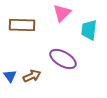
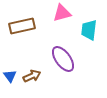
pink triangle: rotated 30 degrees clockwise
brown rectangle: moved 1 px down; rotated 15 degrees counterclockwise
purple ellipse: rotated 24 degrees clockwise
